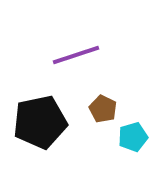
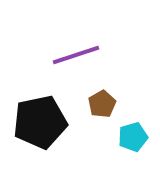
brown pentagon: moved 1 px left, 5 px up; rotated 16 degrees clockwise
